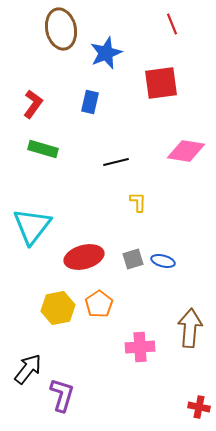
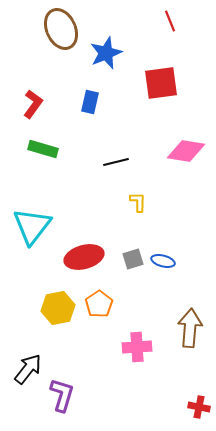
red line: moved 2 px left, 3 px up
brown ellipse: rotated 12 degrees counterclockwise
pink cross: moved 3 px left
